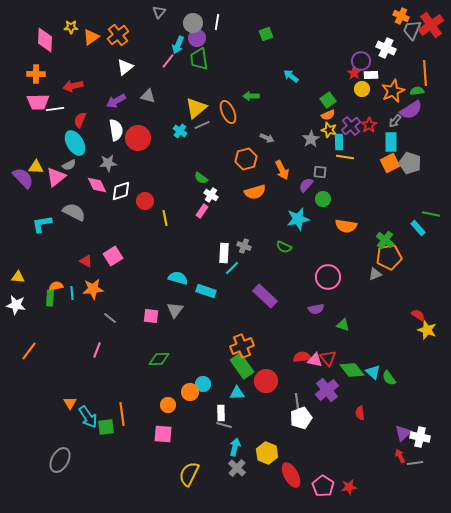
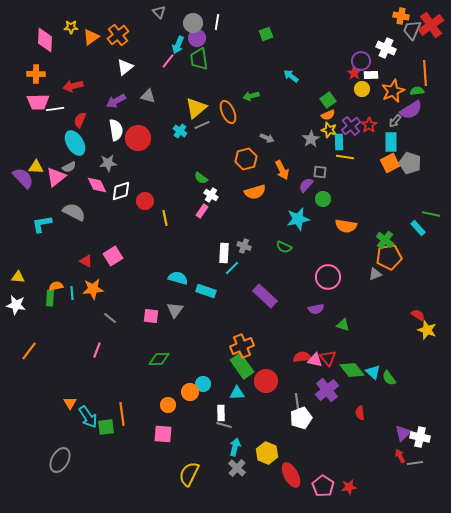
gray triangle at (159, 12): rotated 24 degrees counterclockwise
orange cross at (401, 16): rotated 14 degrees counterclockwise
green arrow at (251, 96): rotated 14 degrees counterclockwise
gray semicircle at (69, 165): moved 2 px down
